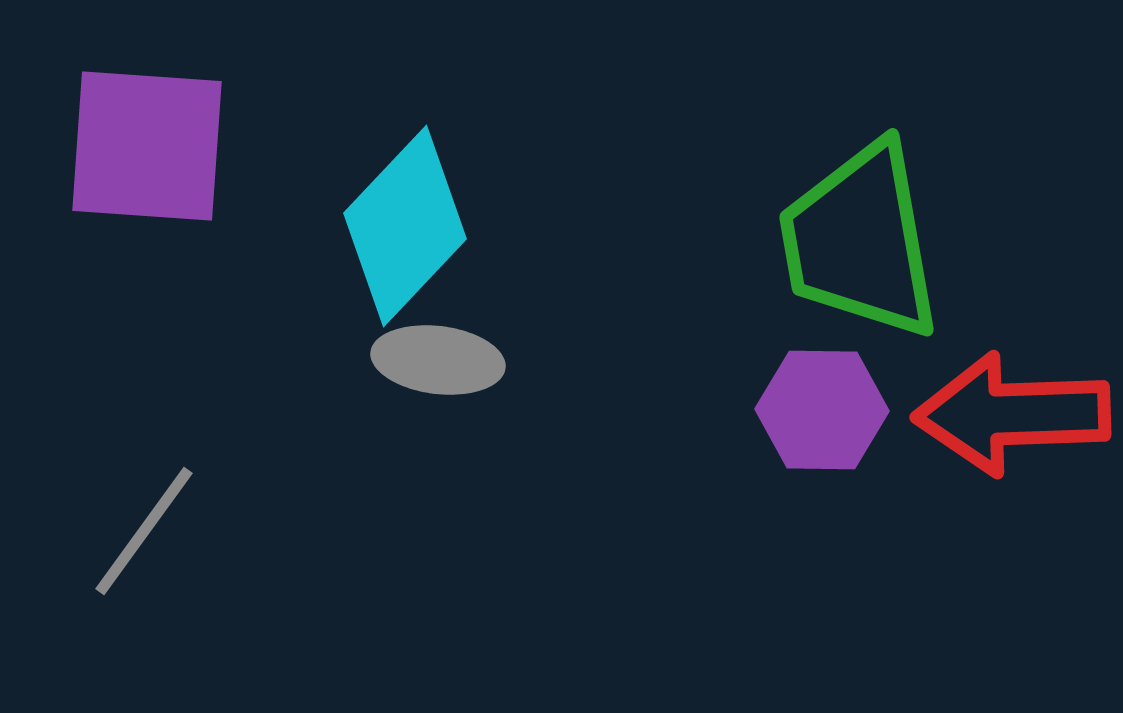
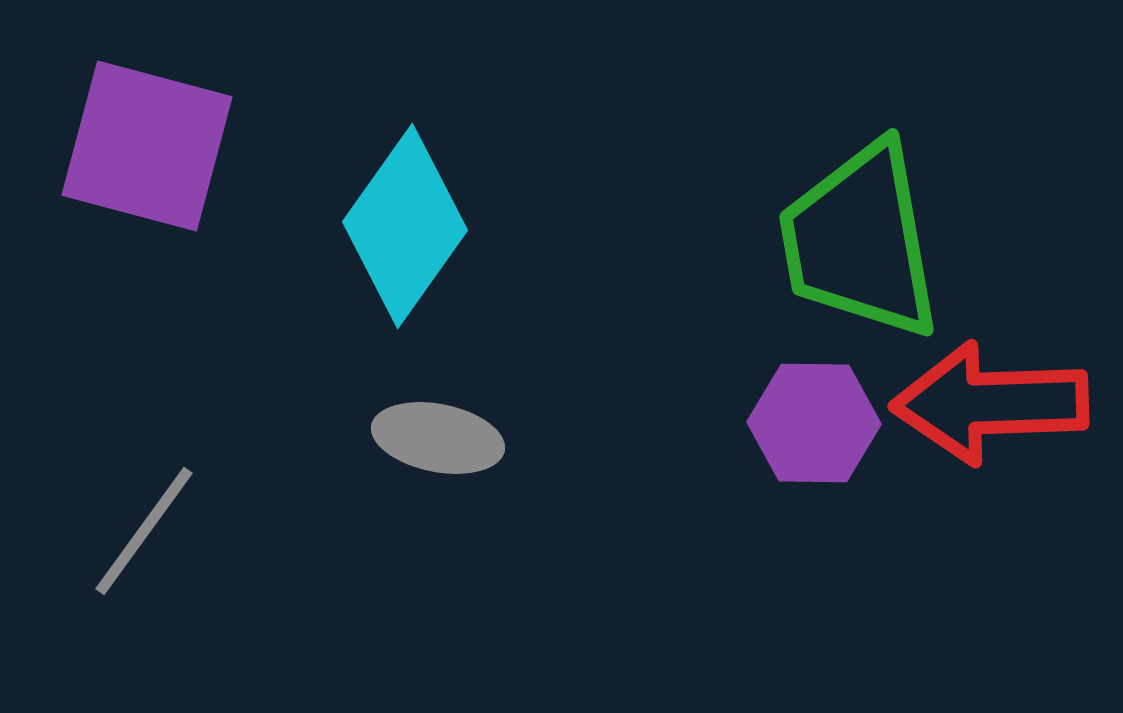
purple square: rotated 11 degrees clockwise
cyan diamond: rotated 8 degrees counterclockwise
gray ellipse: moved 78 px down; rotated 4 degrees clockwise
purple hexagon: moved 8 px left, 13 px down
red arrow: moved 22 px left, 11 px up
